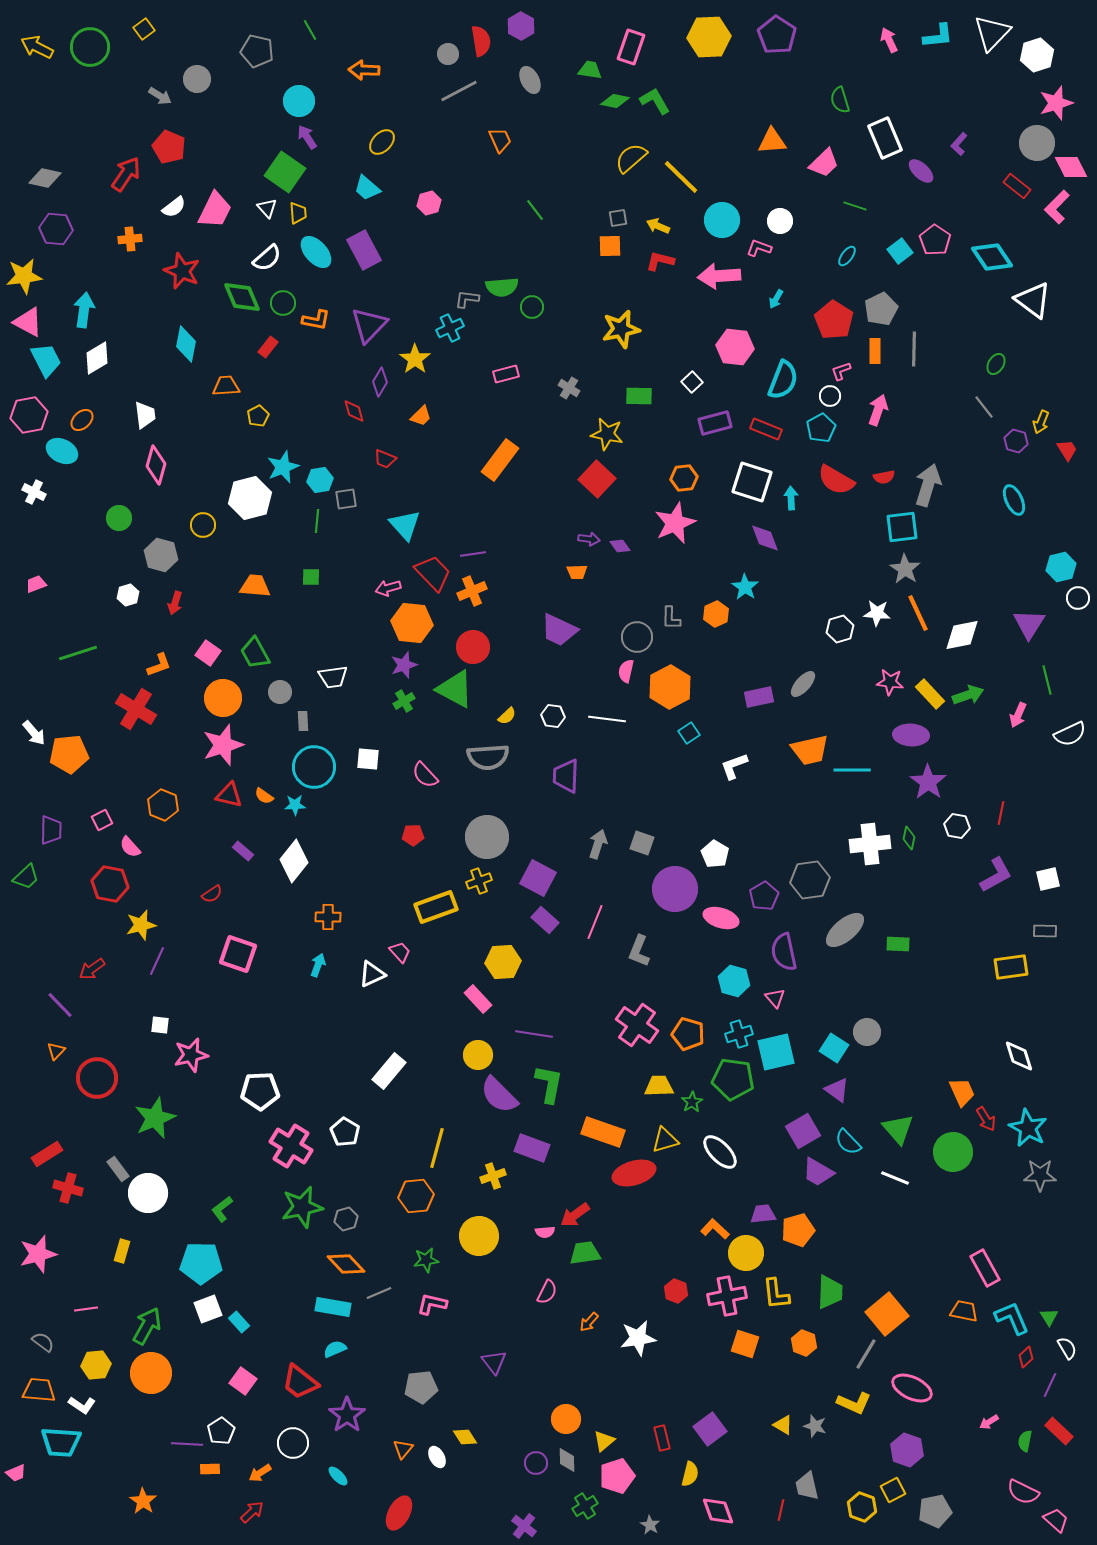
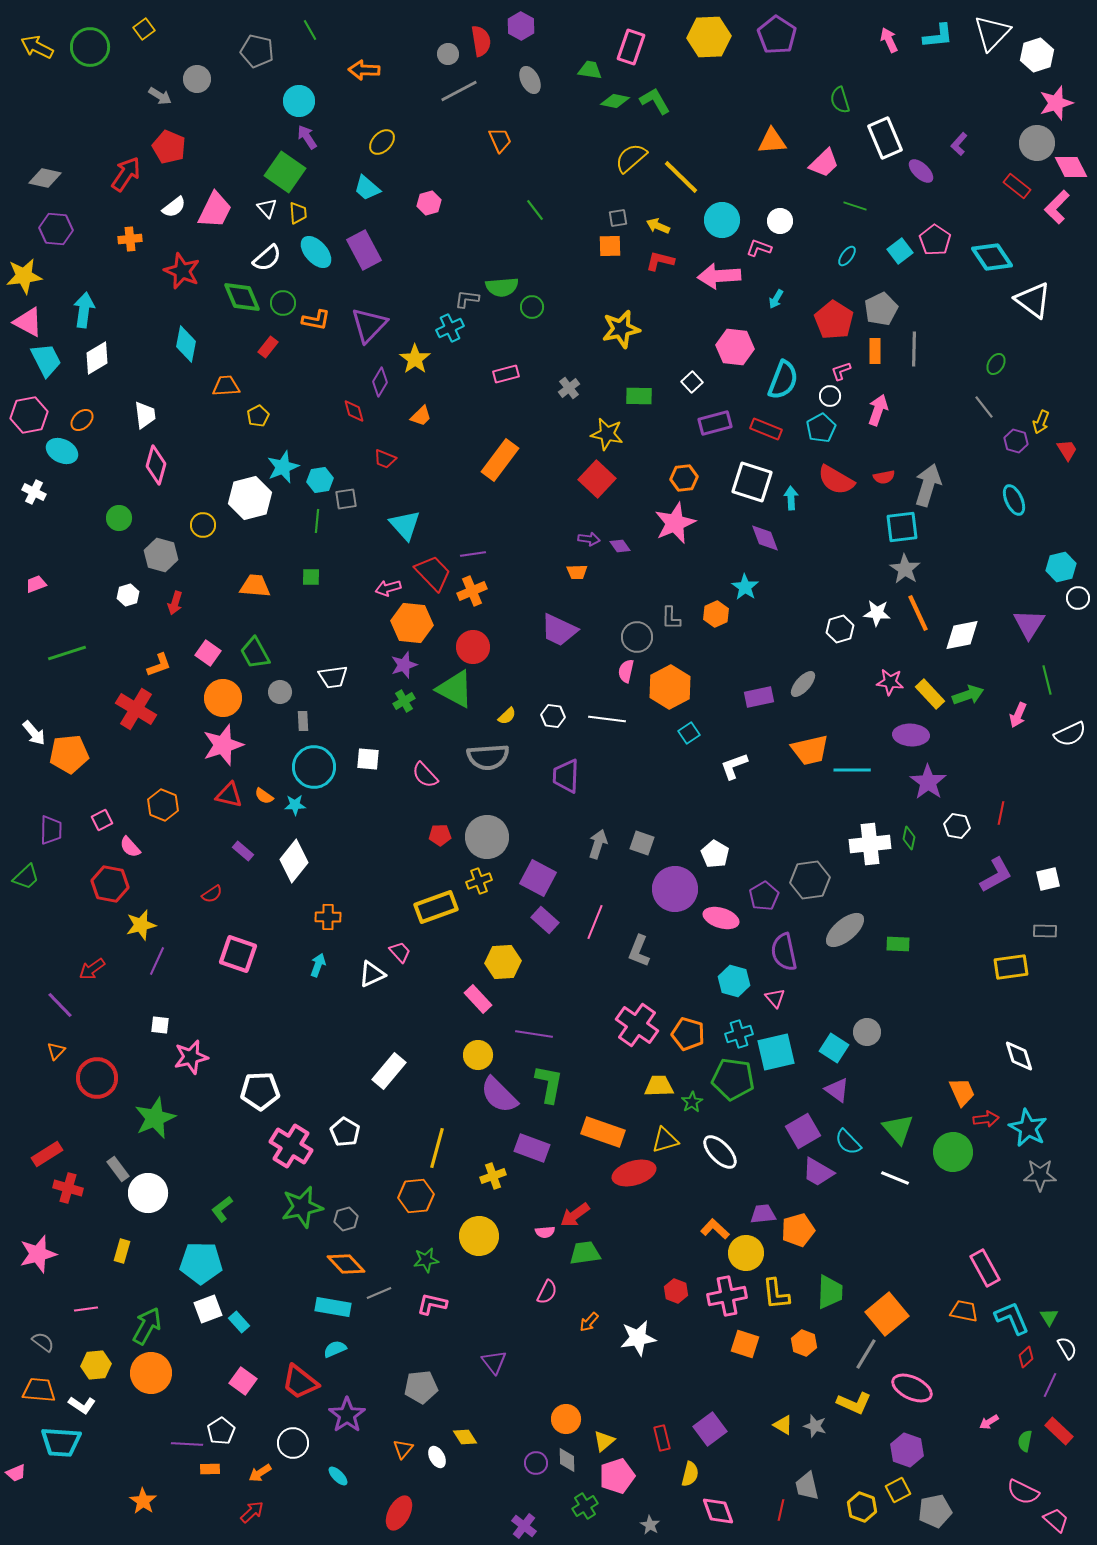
gray cross at (569, 388): rotated 20 degrees clockwise
green line at (78, 653): moved 11 px left
red pentagon at (413, 835): moved 27 px right
pink star at (191, 1055): moved 2 px down
red arrow at (986, 1119): rotated 65 degrees counterclockwise
yellow square at (893, 1490): moved 5 px right
